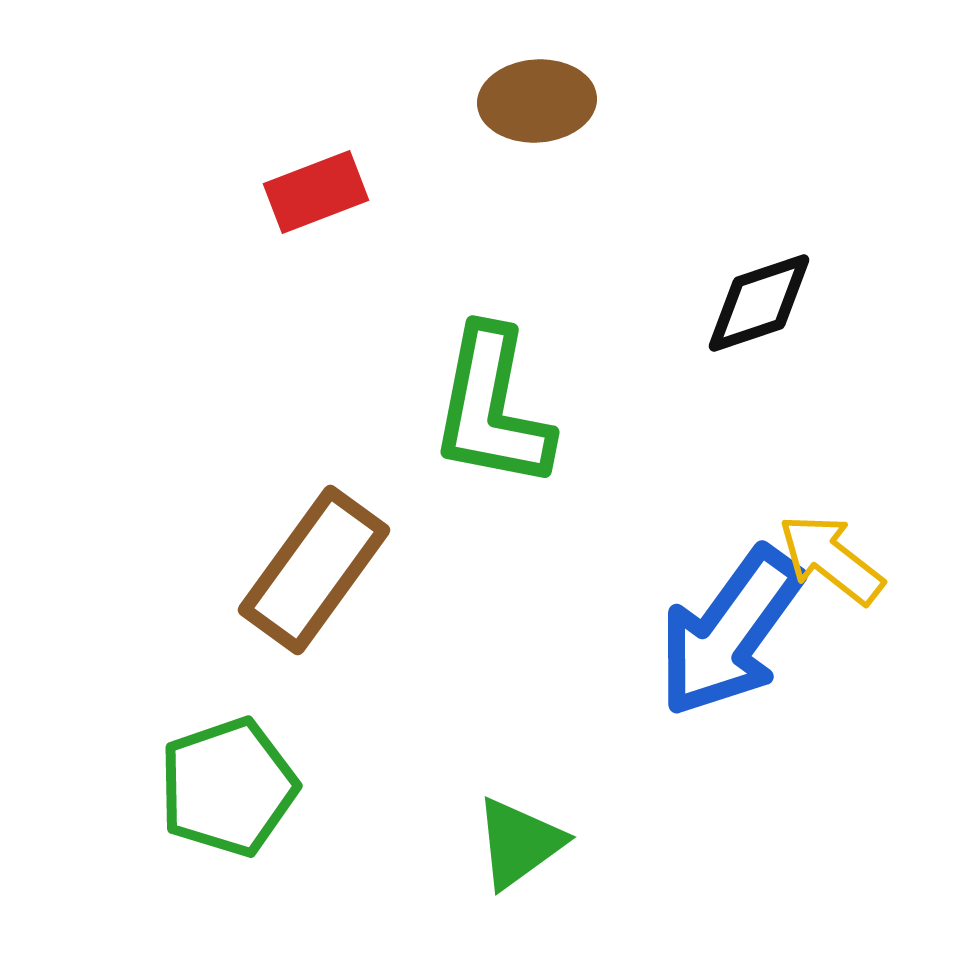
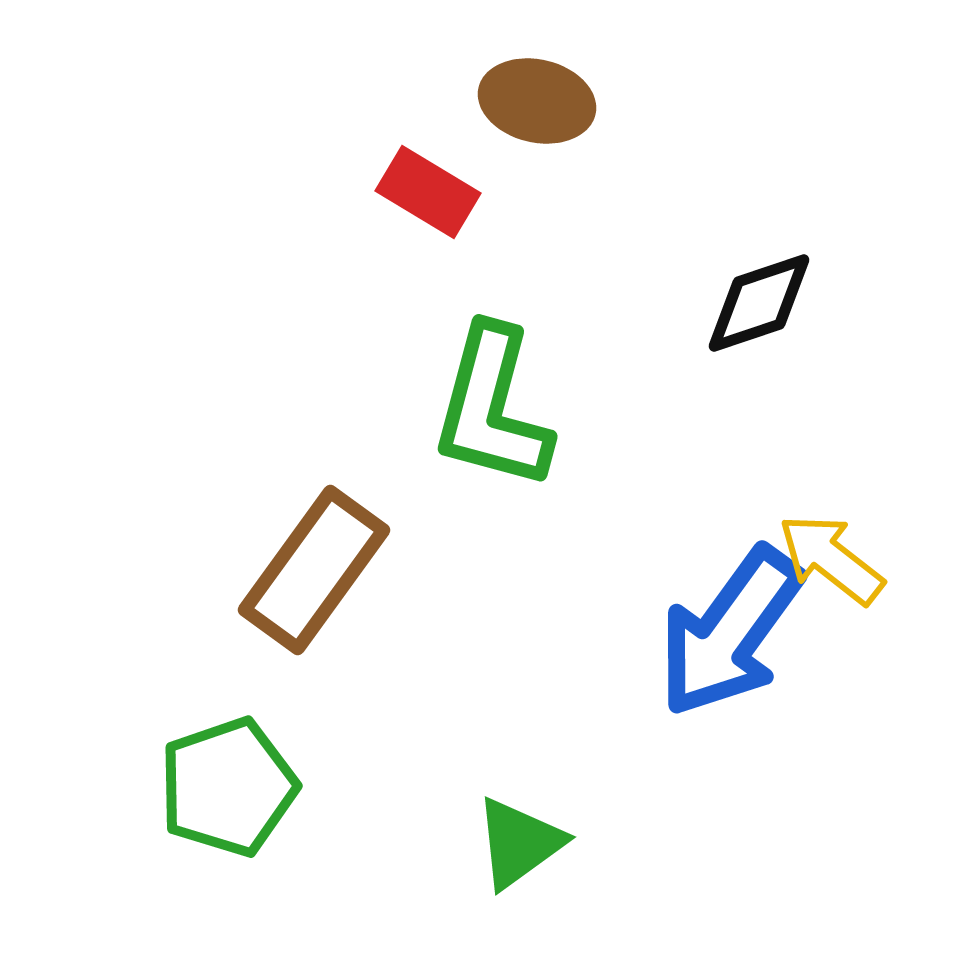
brown ellipse: rotated 17 degrees clockwise
red rectangle: moved 112 px right; rotated 52 degrees clockwise
green L-shape: rotated 4 degrees clockwise
